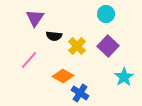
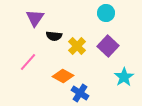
cyan circle: moved 1 px up
pink line: moved 1 px left, 2 px down
